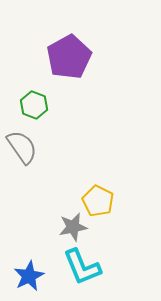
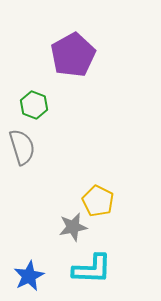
purple pentagon: moved 4 px right, 2 px up
gray semicircle: rotated 18 degrees clockwise
cyan L-shape: moved 10 px right, 2 px down; rotated 66 degrees counterclockwise
